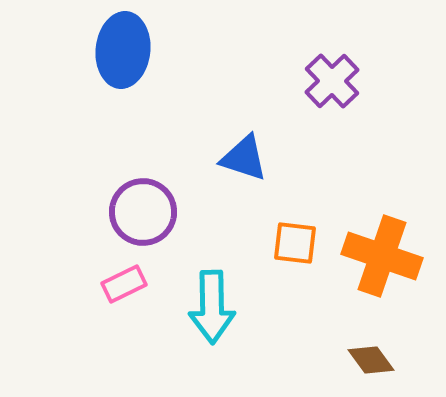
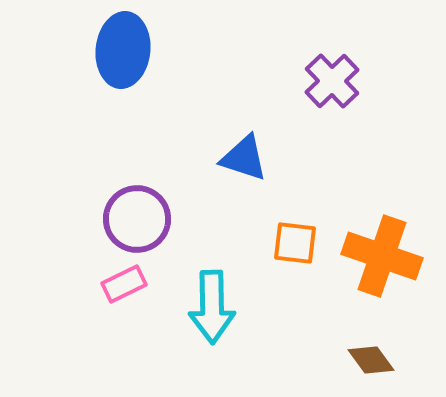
purple circle: moved 6 px left, 7 px down
